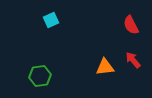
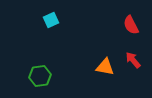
orange triangle: rotated 18 degrees clockwise
